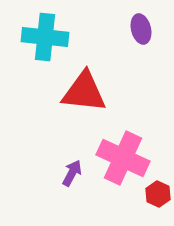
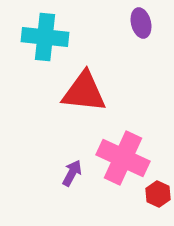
purple ellipse: moved 6 px up
